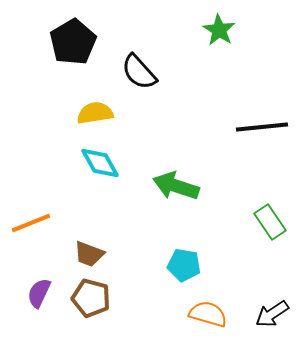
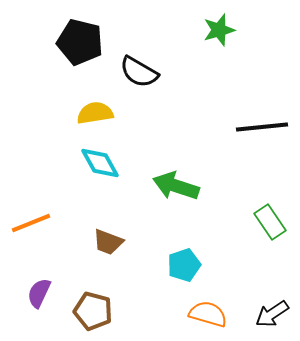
green star: rotated 24 degrees clockwise
black pentagon: moved 7 px right; rotated 27 degrees counterclockwise
black semicircle: rotated 18 degrees counterclockwise
brown trapezoid: moved 19 px right, 12 px up
cyan pentagon: rotated 28 degrees counterclockwise
brown pentagon: moved 2 px right, 13 px down
